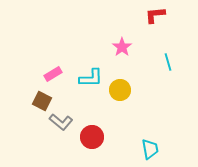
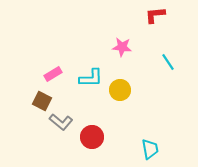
pink star: rotated 30 degrees counterclockwise
cyan line: rotated 18 degrees counterclockwise
